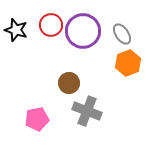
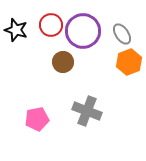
orange hexagon: moved 1 px right, 1 px up
brown circle: moved 6 px left, 21 px up
